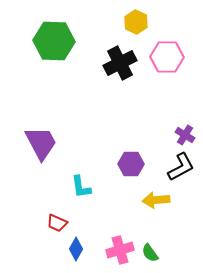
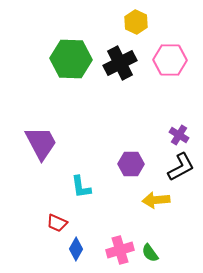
green hexagon: moved 17 px right, 18 px down
pink hexagon: moved 3 px right, 3 px down
purple cross: moved 6 px left
